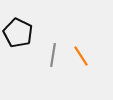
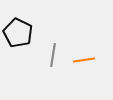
orange line: moved 3 px right, 4 px down; rotated 65 degrees counterclockwise
